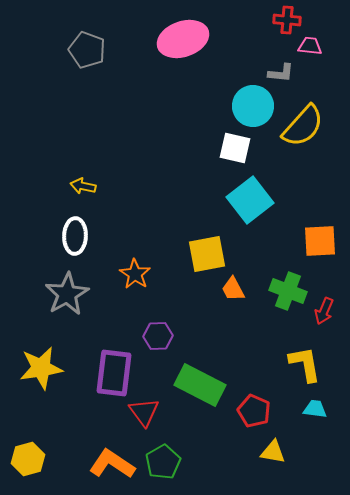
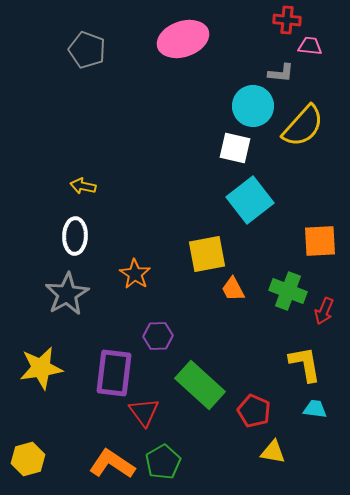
green rectangle: rotated 15 degrees clockwise
